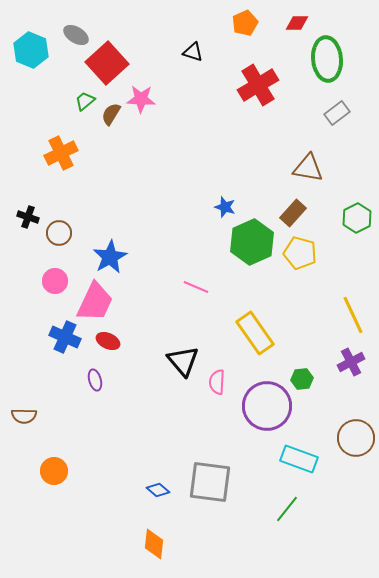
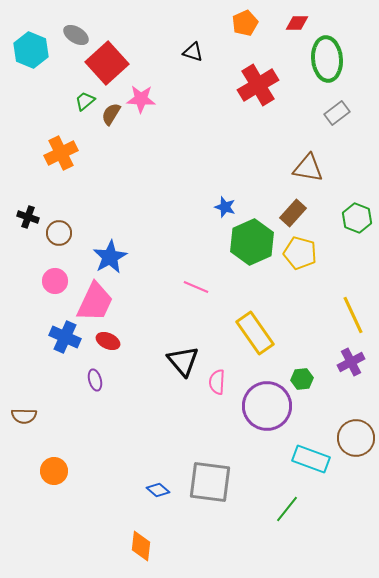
green hexagon at (357, 218): rotated 12 degrees counterclockwise
cyan rectangle at (299, 459): moved 12 px right
orange diamond at (154, 544): moved 13 px left, 2 px down
